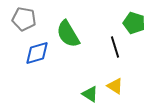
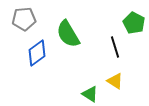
gray pentagon: rotated 15 degrees counterclockwise
green pentagon: rotated 10 degrees clockwise
blue diamond: rotated 20 degrees counterclockwise
yellow triangle: moved 5 px up
